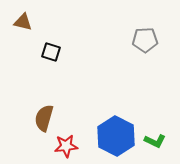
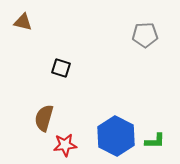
gray pentagon: moved 5 px up
black square: moved 10 px right, 16 px down
green L-shape: rotated 25 degrees counterclockwise
red star: moved 1 px left, 1 px up
